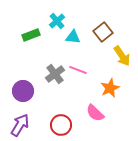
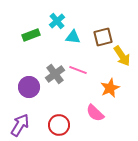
brown square: moved 5 px down; rotated 24 degrees clockwise
purple circle: moved 6 px right, 4 px up
red circle: moved 2 px left
